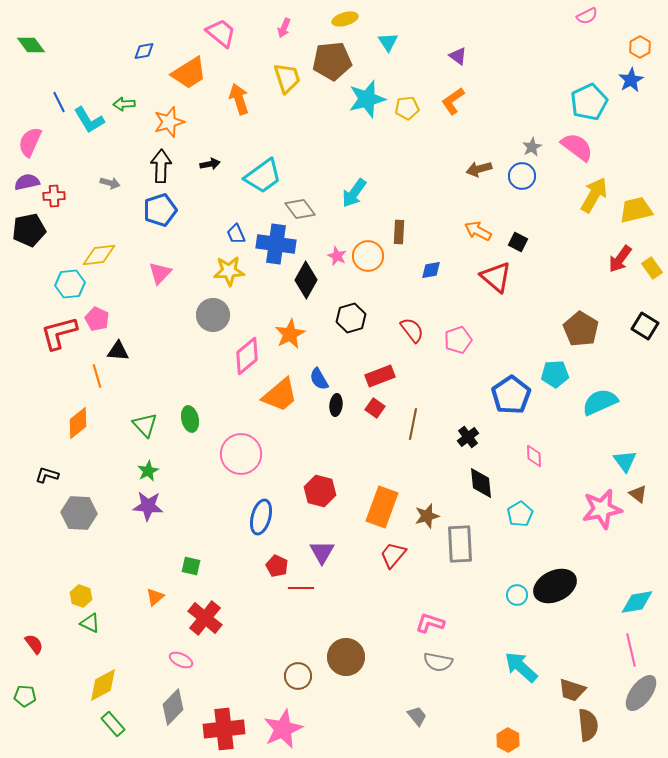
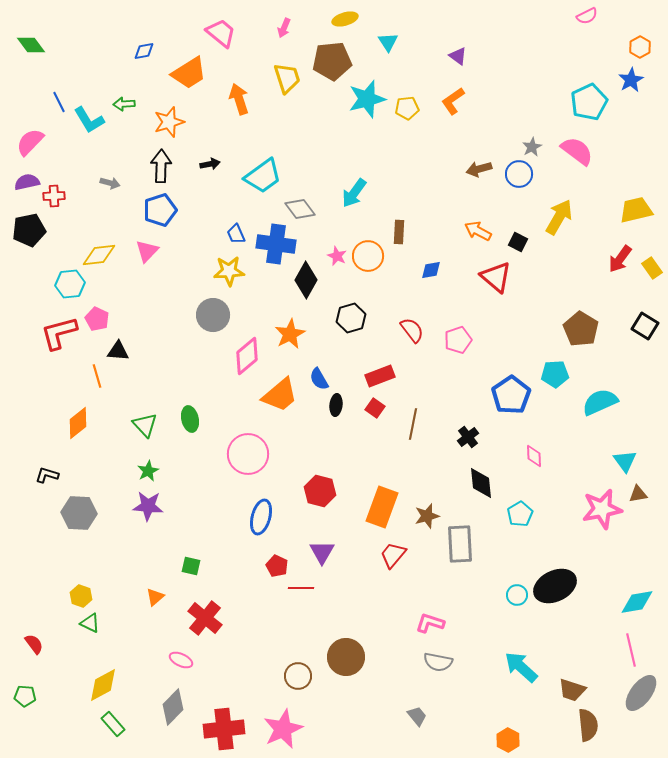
pink semicircle at (30, 142): rotated 20 degrees clockwise
pink semicircle at (577, 147): moved 4 px down
blue circle at (522, 176): moved 3 px left, 2 px up
yellow arrow at (594, 195): moved 35 px left, 22 px down
pink triangle at (160, 273): moved 13 px left, 22 px up
pink circle at (241, 454): moved 7 px right
brown triangle at (638, 494): rotated 48 degrees counterclockwise
